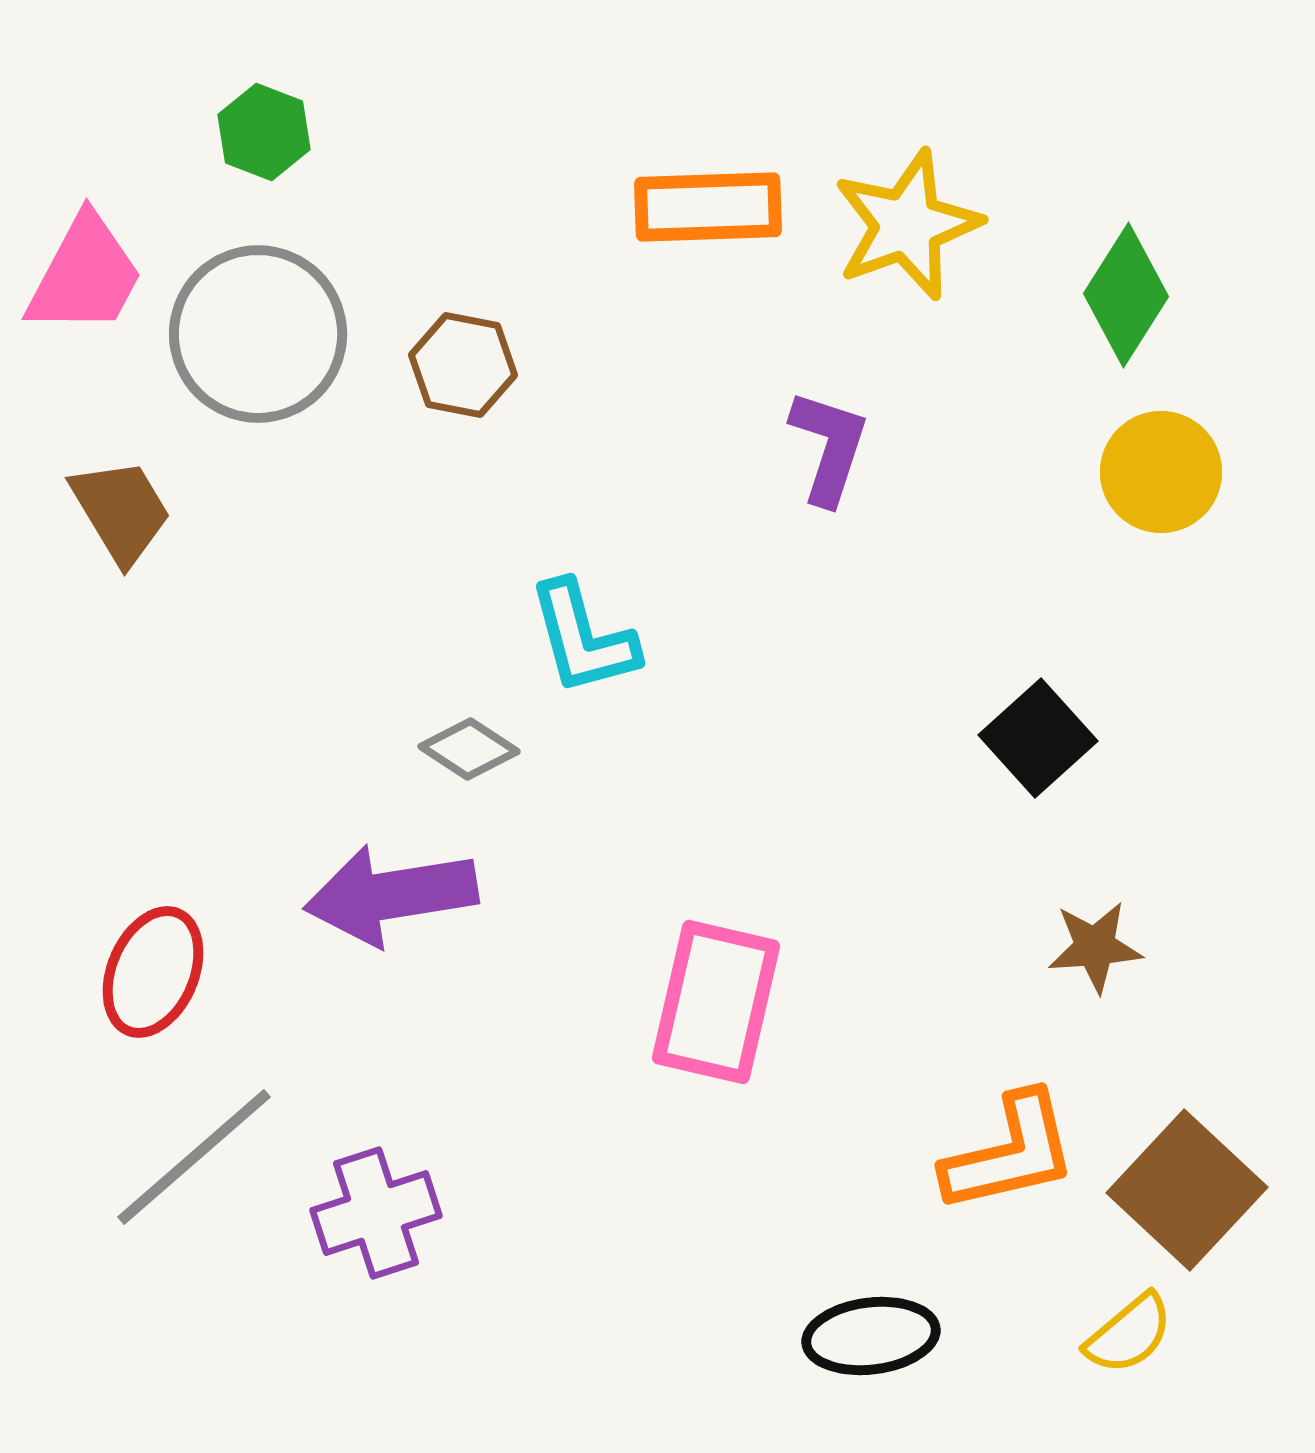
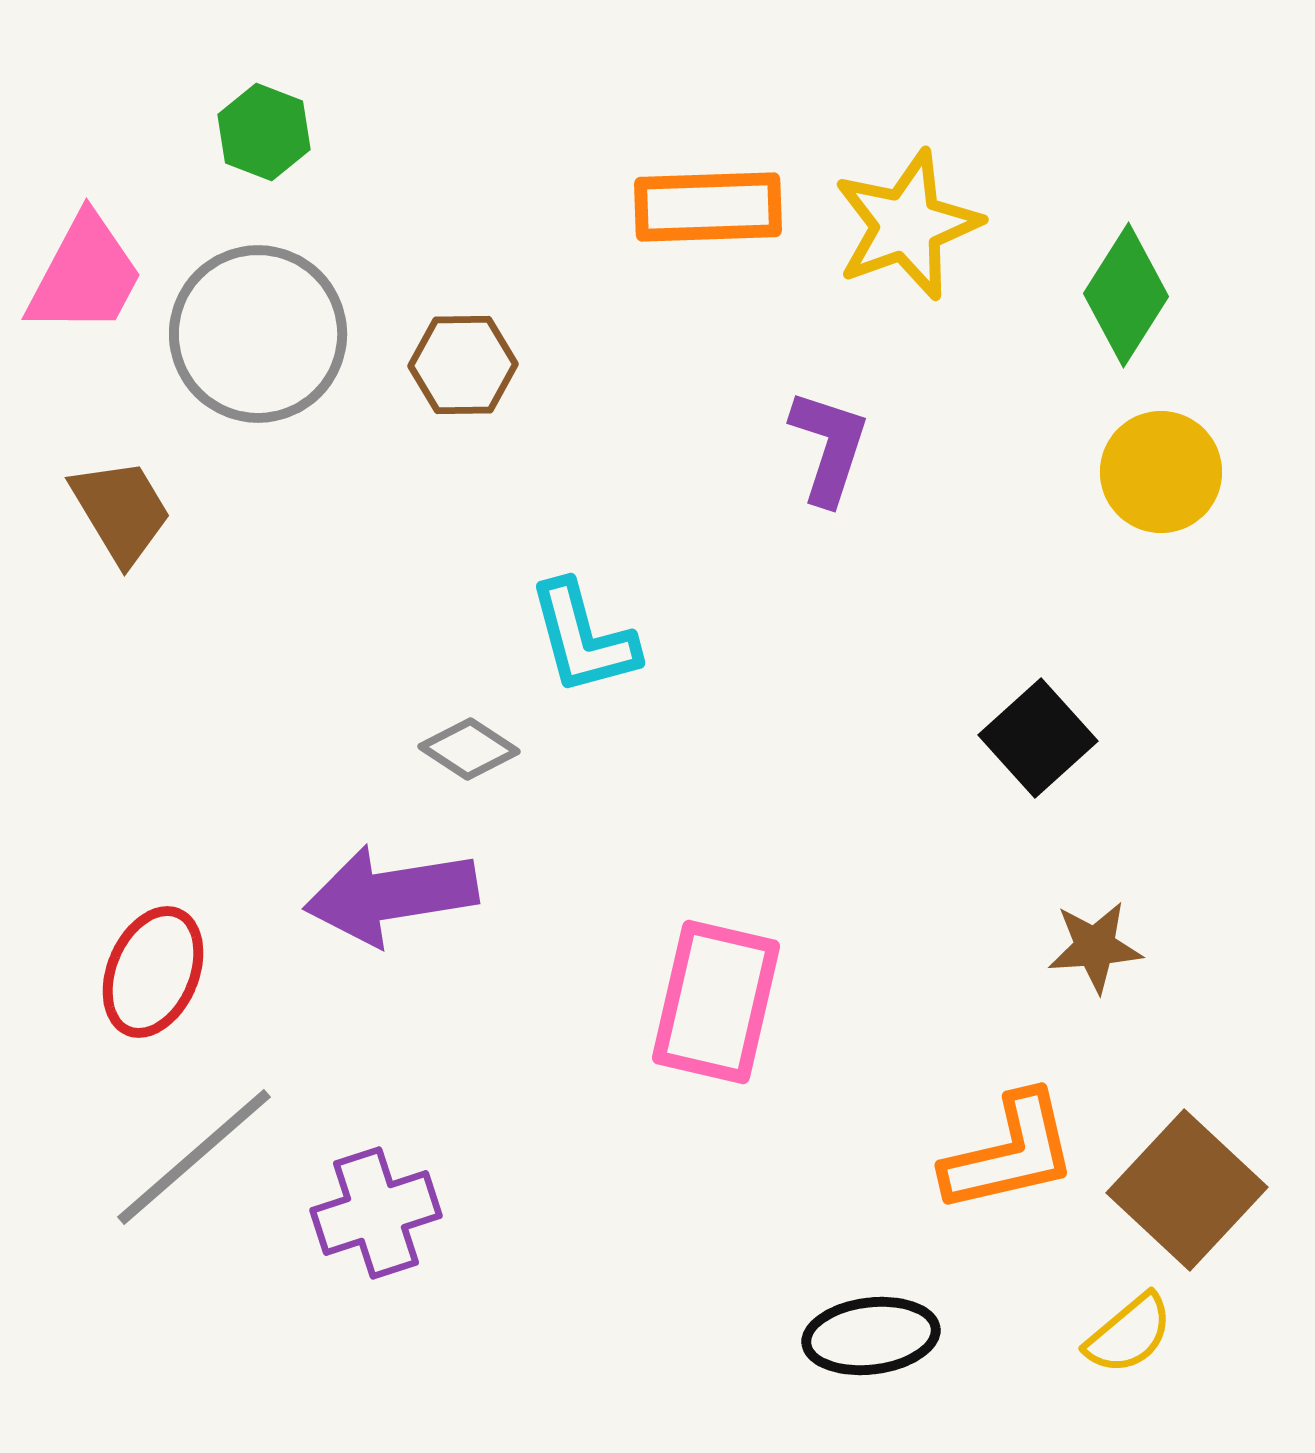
brown hexagon: rotated 12 degrees counterclockwise
